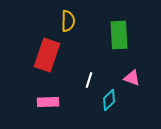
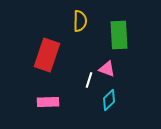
yellow semicircle: moved 12 px right
pink triangle: moved 25 px left, 9 px up
